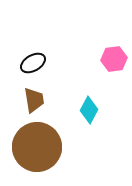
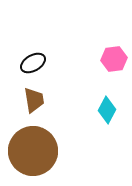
cyan diamond: moved 18 px right
brown circle: moved 4 px left, 4 px down
